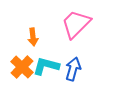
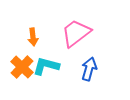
pink trapezoid: moved 9 px down; rotated 8 degrees clockwise
blue arrow: moved 16 px right
